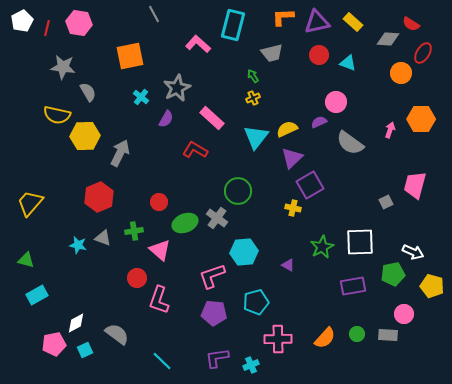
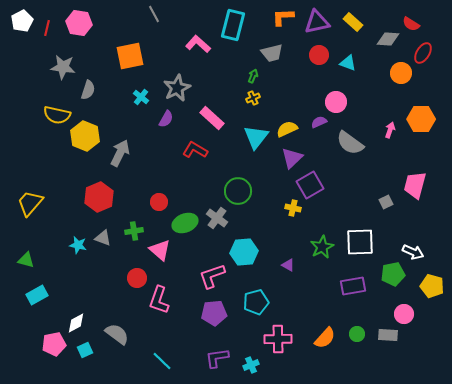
green arrow at (253, 76): rotated 56 degrees clockwise
gray semicircle at (88, 92): moved 2 px up; rotated 48 degrees clockwise
yellow hexagon at (85, 136): rotated 24 degrees clockwise
purple pentagon at (214, 313): rotated 10 degrees counterclockwise
